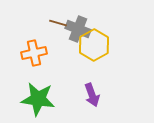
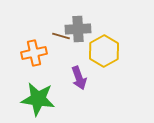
brown line: moved 3 px right, 13 px down
gray cross: rotated 25 degrees counterclockwise
yellow hexagon: moved 10 px right, 6 px down
purple arrow: moved 13 px left, 17 px up
